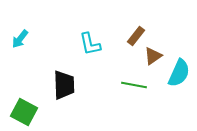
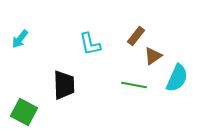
cyan semicircle: moved 2 px left, 5 px down
